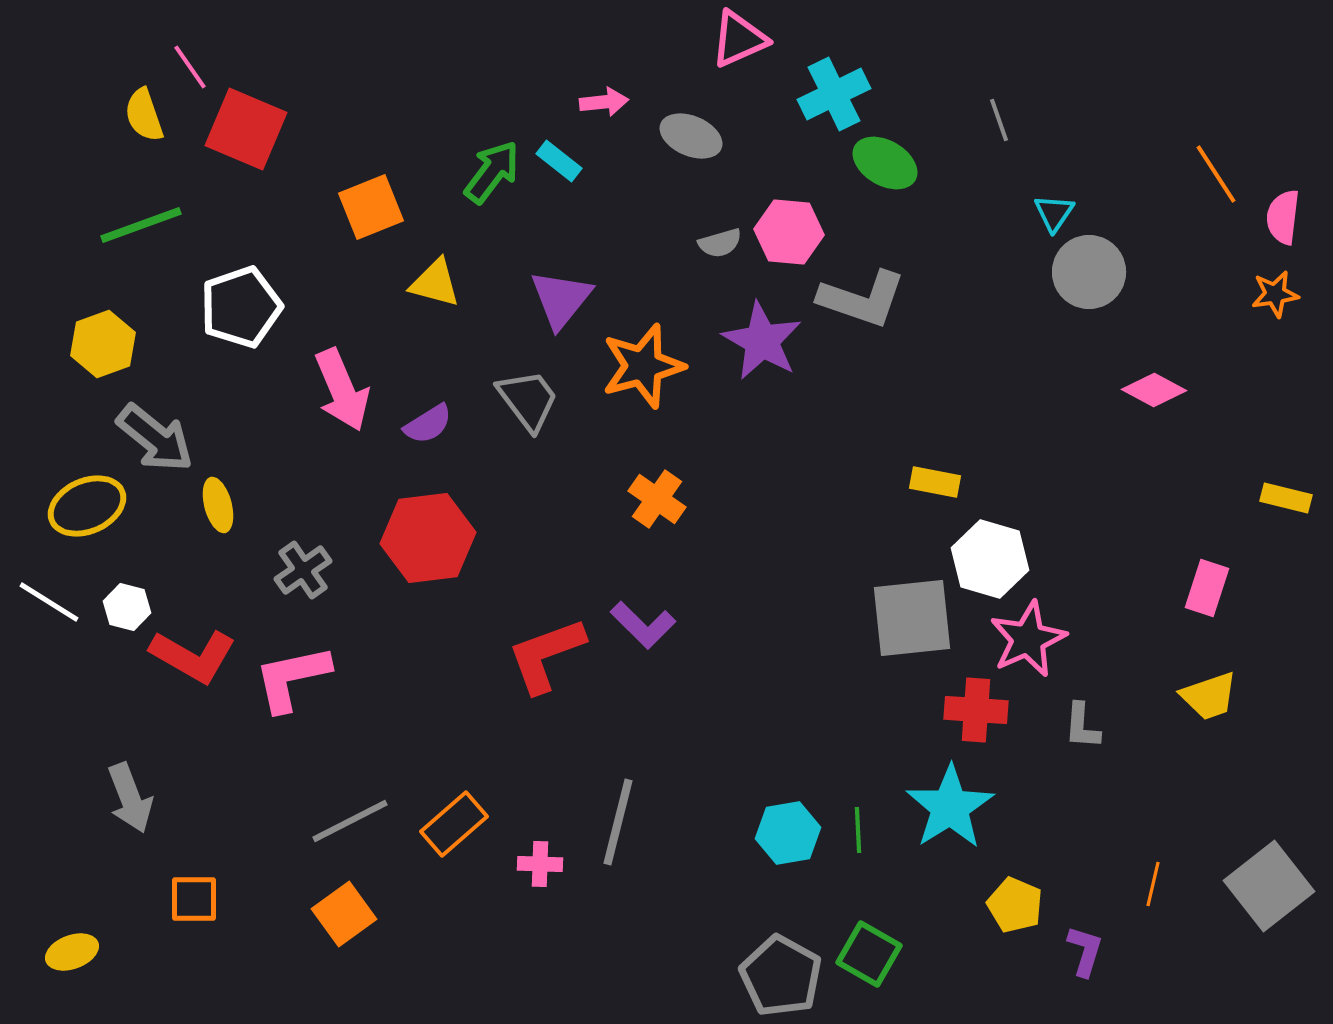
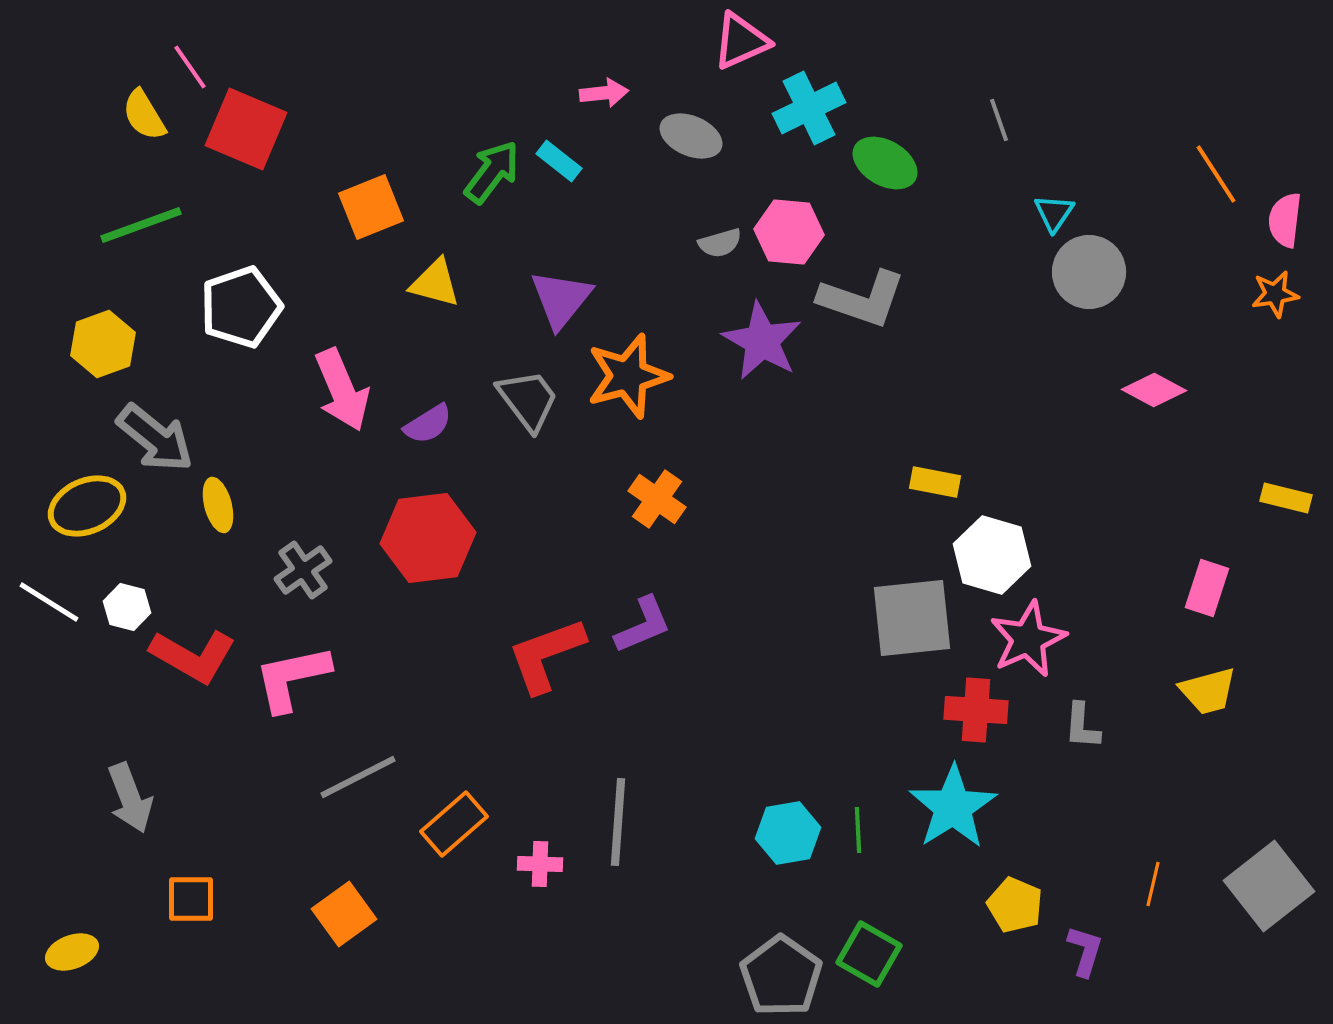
pink triangle at (739, 39): moved 2 px right, 2 px down
cyan cross at (834, 94): moved 25 px left, 14 px down
pink arrow at (604, 102): moved 9 px up
yellow semicircle at (144, 115): rotated 12 degrees counterclockwise
pink semicircle at (1283, 217): moved 2 px right, 3 px down
orange star at (643, 366): moved 15 px left, 10 px down
white hexagon at (990, 559): moved 2 px right, 4 px up
purple L-shape at (643, 625): rotated 68 degrees counterclockwise
yellow trapezoid at (1209, 696): moved 1 px left, 5 px up; rotated 4 degrees clockwise
cyan star at (950, 807): moved 3 px right
gray line at (350, 821): moved 8 px right, 44 px up
gray line at (618, 822): rotated 10 degrees counterclockwise
orange square at (194, 899): moved 3 px left
gray pentagon at (781, 976): rotated 6 degrees clockwise
